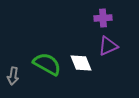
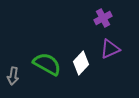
purple cross: rotated 24 degrees counterclockwise
purple triangle: moved 2 px right, 3 px down
white diamond: rotated 65 degrees clockwise
